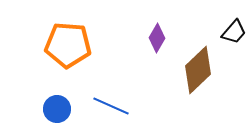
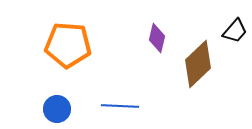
black trapezoid: moved 1 px right, 1 px up
purple diamond: rotated 16 degrees counterclockwise
brown diamond: moved 6 px up
blue line: moved 9 px right; rotated 21 degrees counterclockwise
